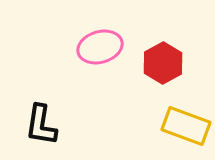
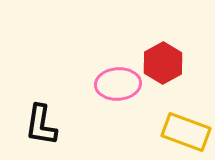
pink ellipse: moved 18 px right, 37 px down; rotated 12 degrees clockwise
yellow rectangle: moved 6 px down
